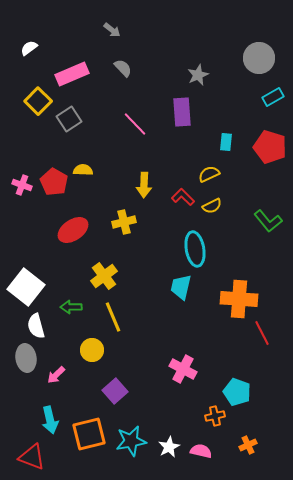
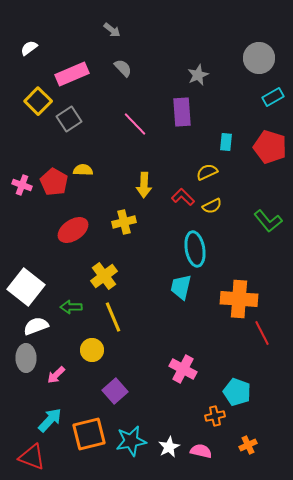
yellow semicircle at (209, 174): moved 2 px left, 2 px up
white semicircle at (36, 326): rotated 85 degrees clockwise
gray ellipse at (26, 358): rotated 8 degrees clockwise
cyan arrow at (50, 420): rotated 124 degrees counterclockwise
